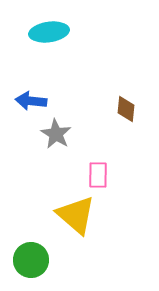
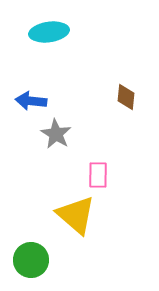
brown diamond: moved 12 px up
